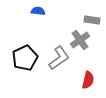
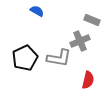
blue semicircle: moved 1 px left; rotated 24 degrees clockwise
gray rectangle: rotated 14 degrees clockwise
gray cross: moved 1 px down; rotated 12 degrees clockwise
gray L-shape: rotated 45 degrees clockwise
